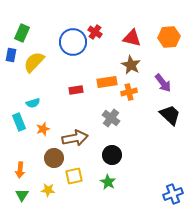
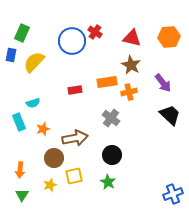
blue circle: moved 1 px left, 1 px up
red rectangle: moved 1 px left
yellow star: moved 2 px right, 5 px up; rotated 24 degrees counterclockwise
